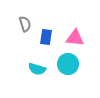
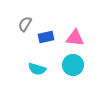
gray semicircle: rotated 133 degrees counterclockwise
blue rectangle: rotated 70 degrees clockwise
cyan circle: moved 5 px right, 1 px down
